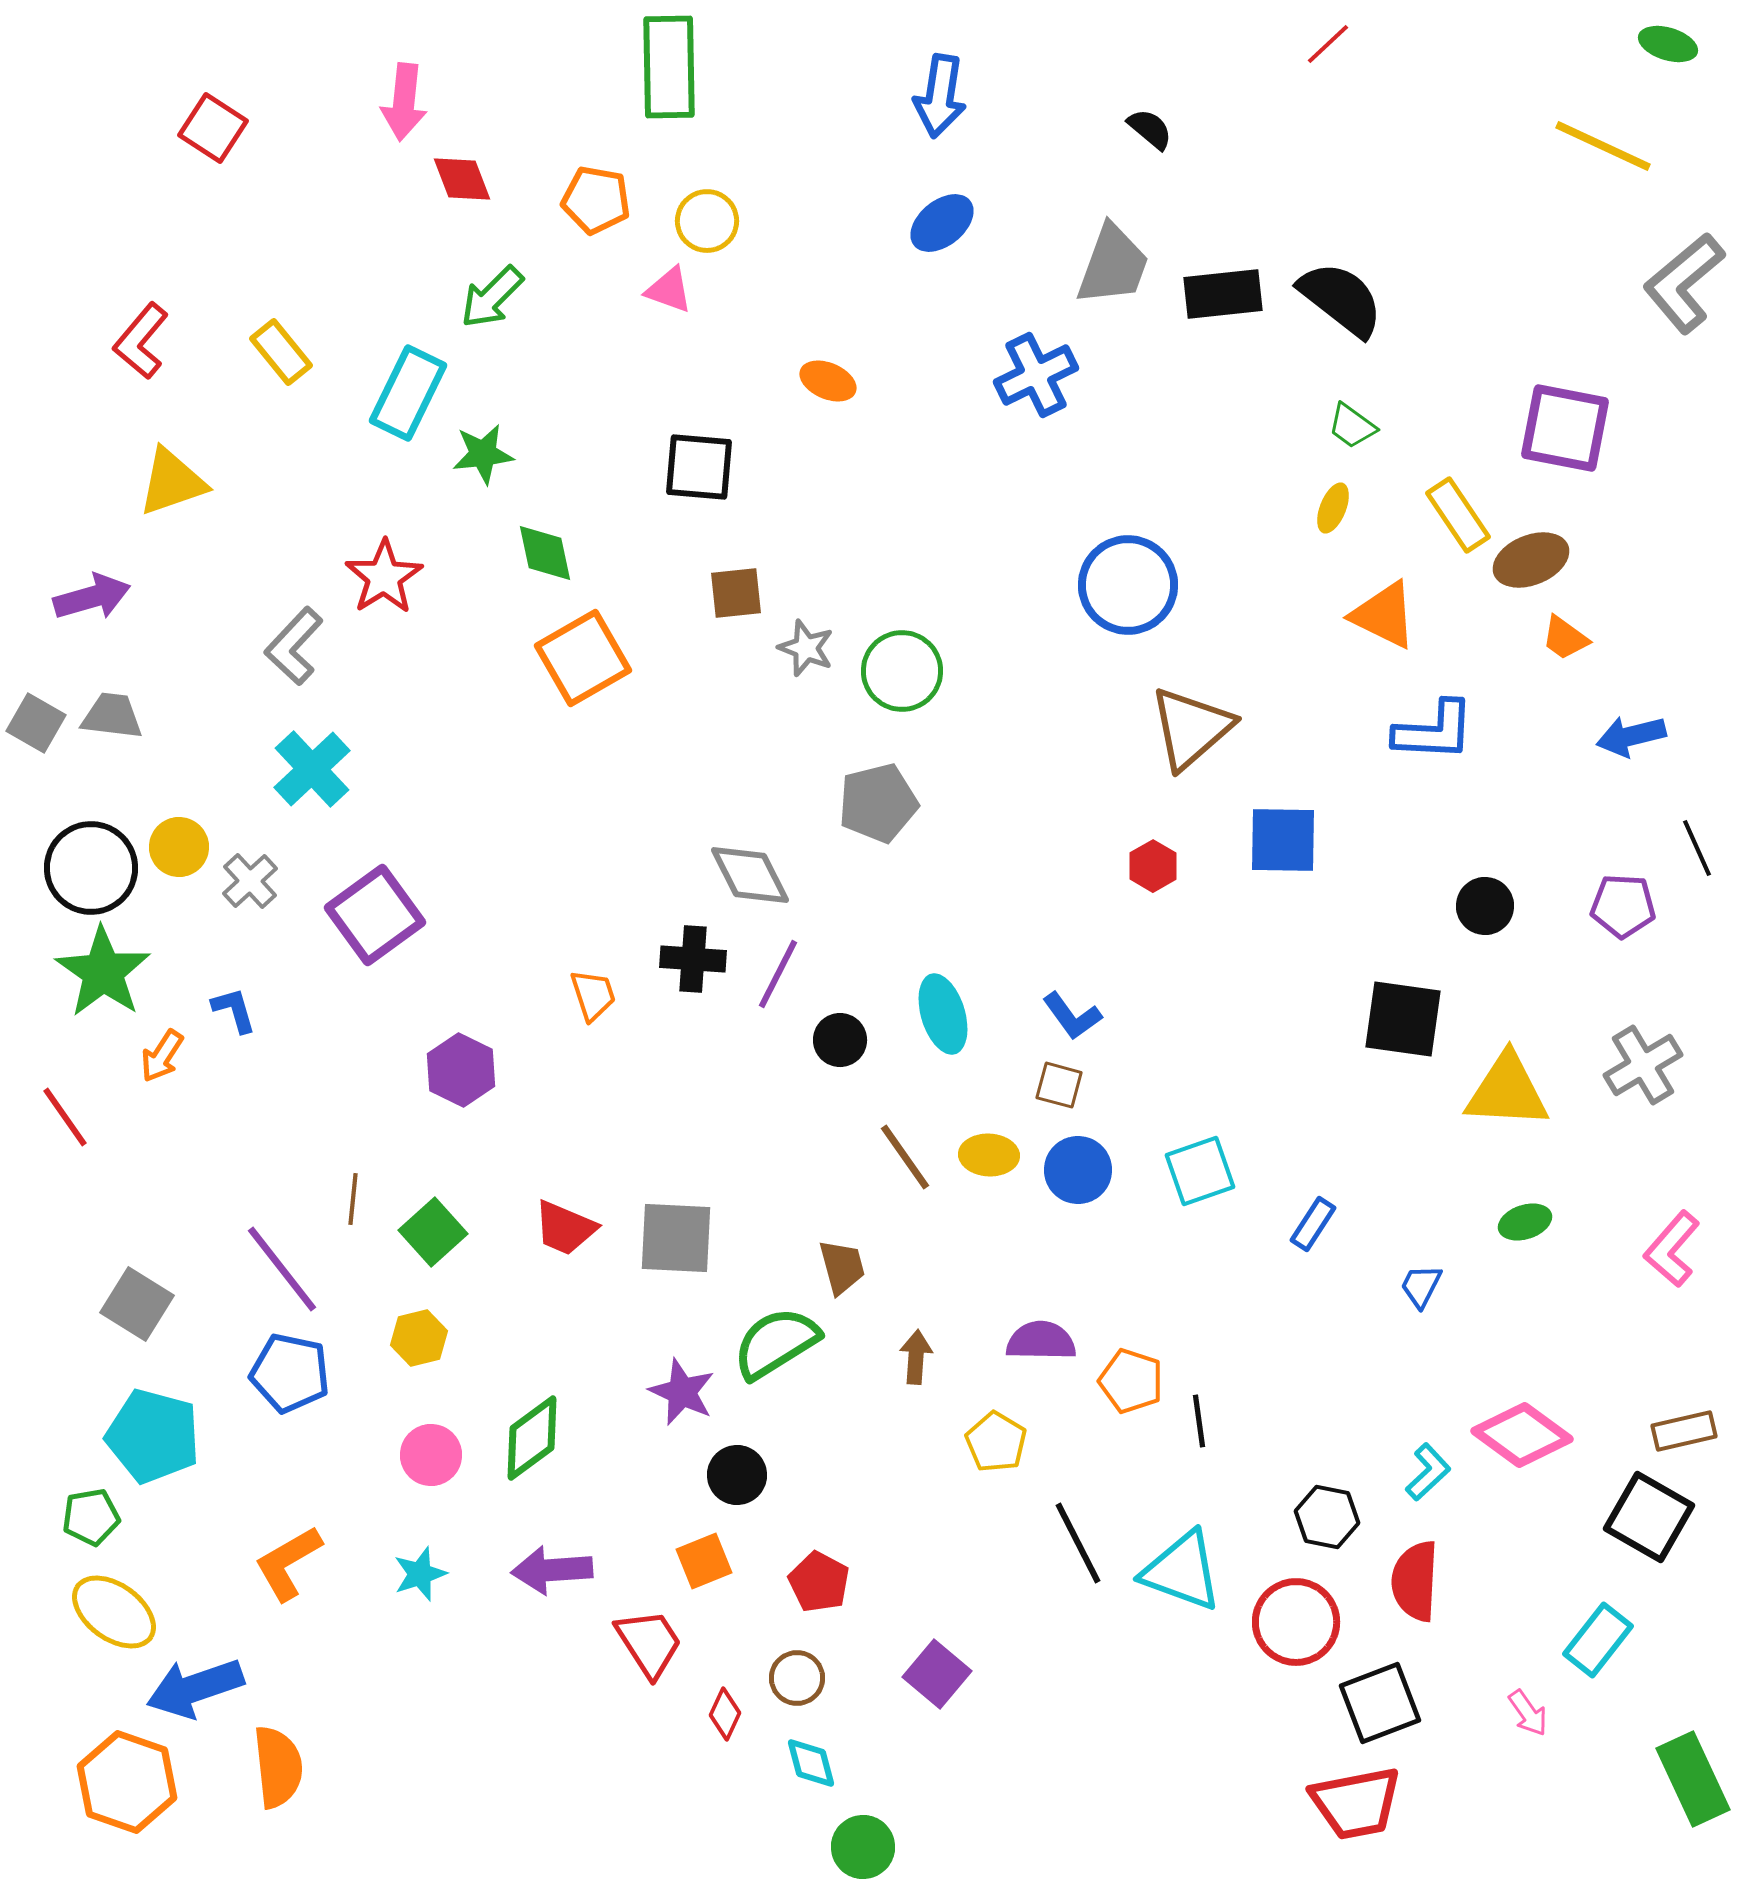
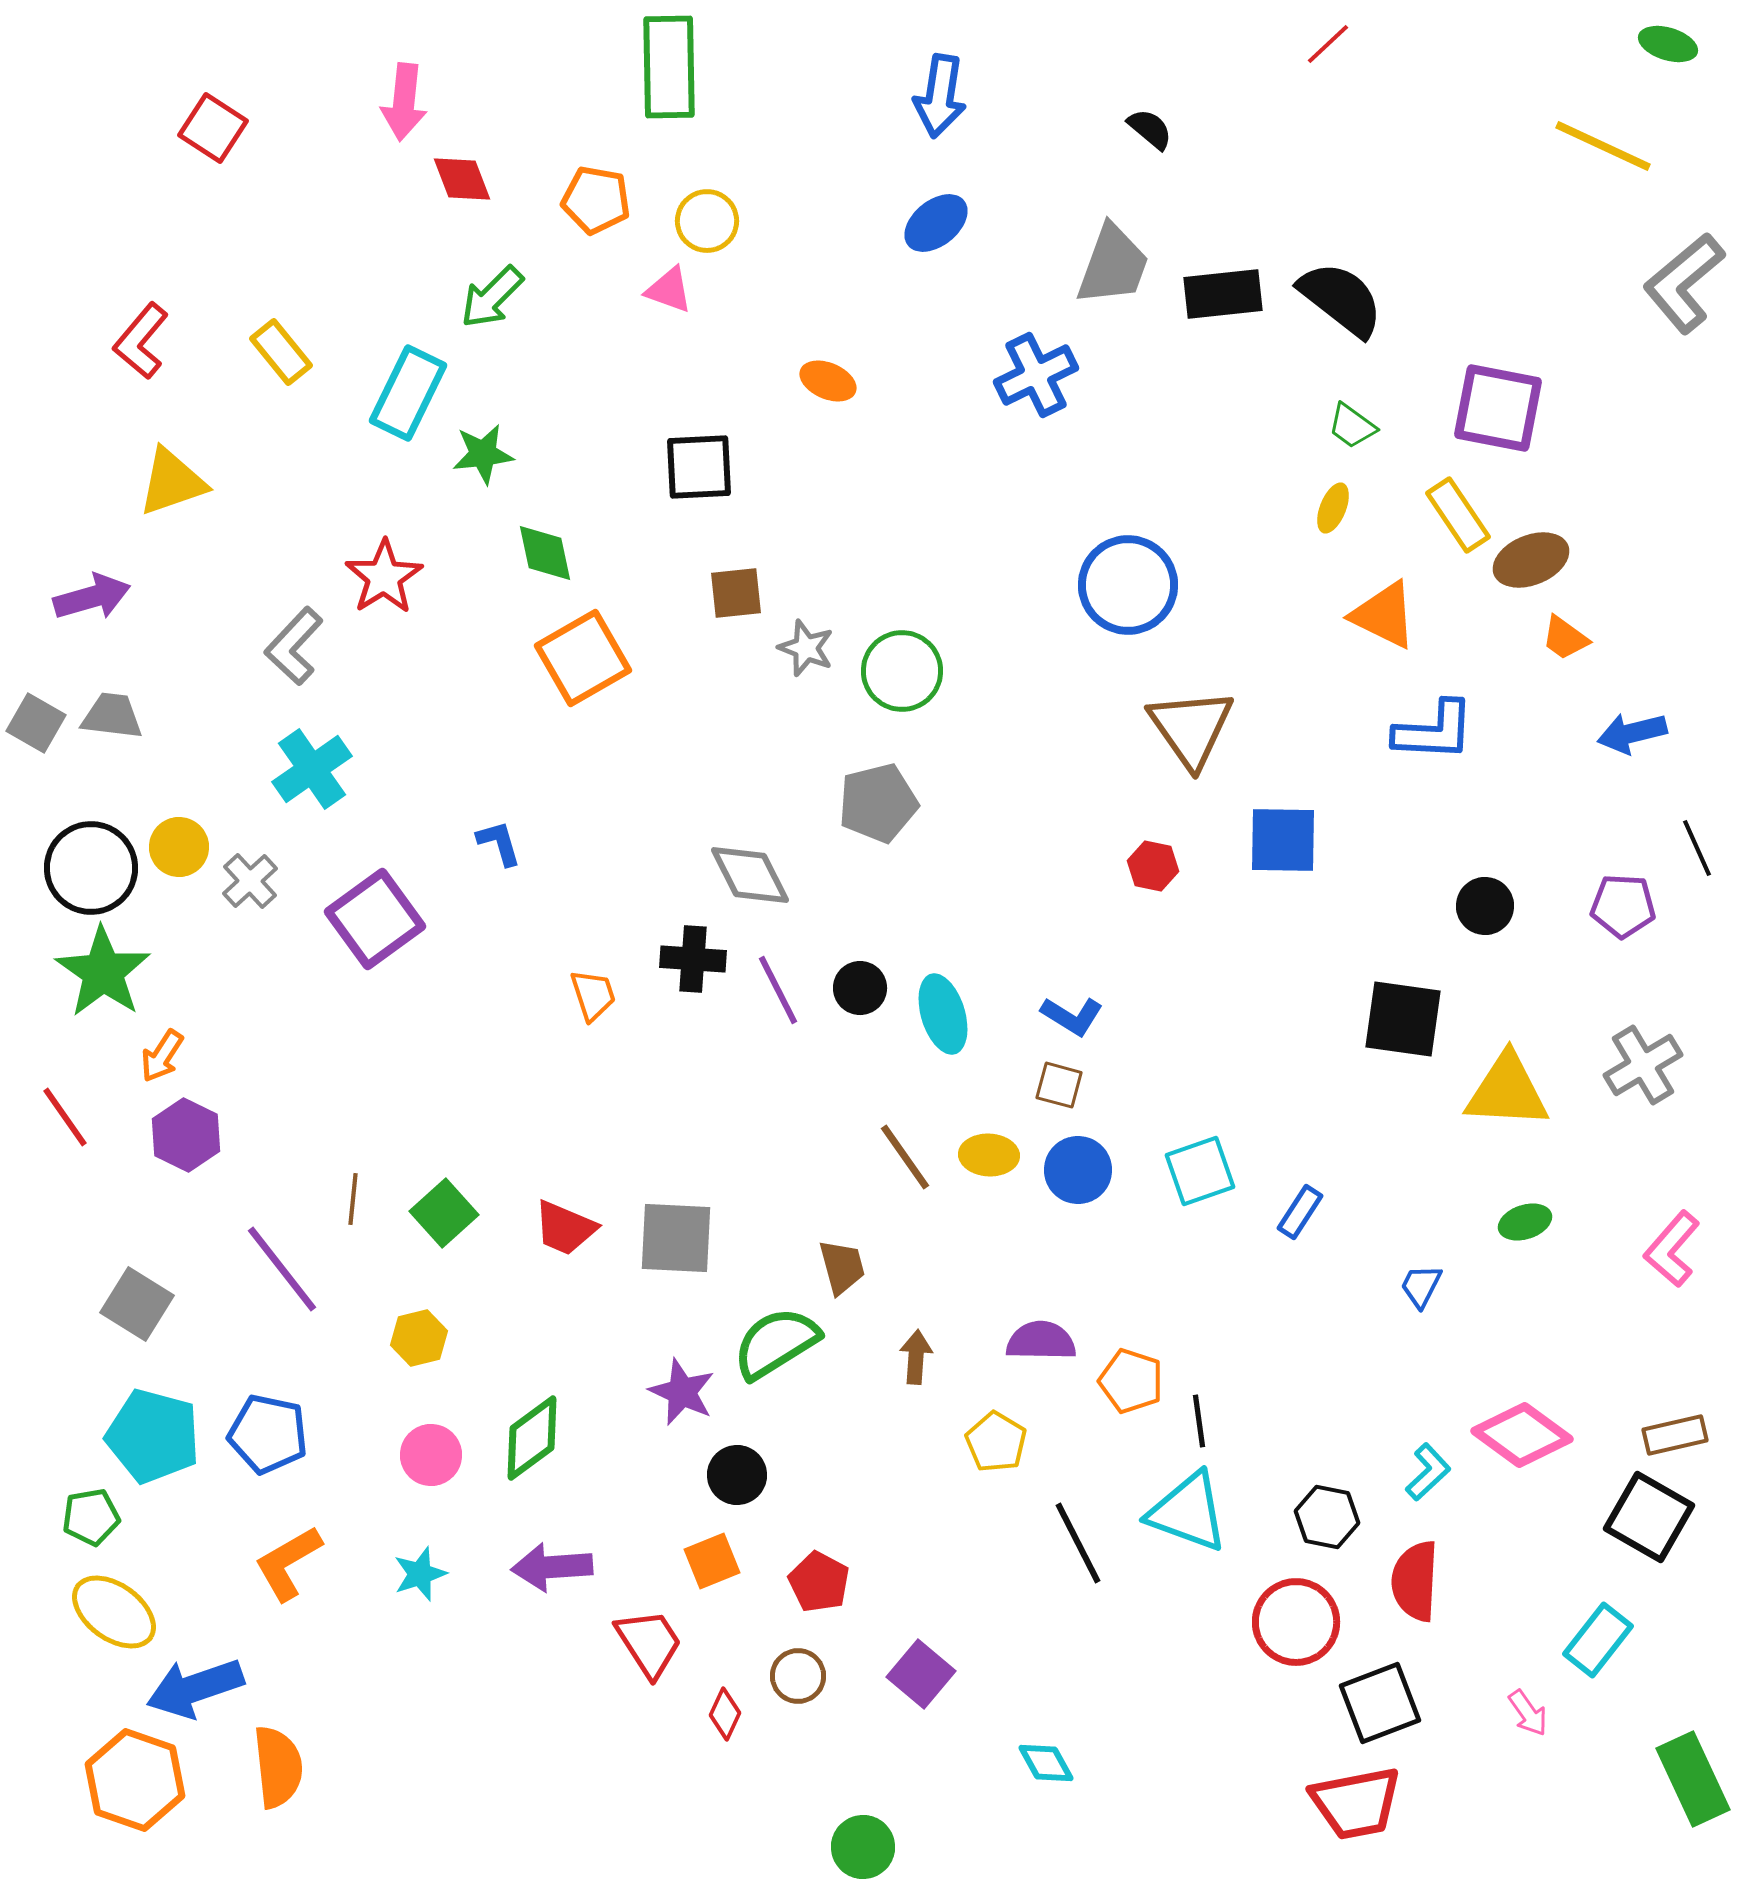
blue ellipse at (942, 223): moved 6 px left
purple square at (1565, 428): moved 67 px left, 20 px up
black square at (699, 467): rotated 8 degrees counterclockwise
brown triangle at (1191, 728): rotated 24 degrees counterclockwise
blue arrow at (1631, 736): moved 1 px right, 3 px up
cyan cross at (312, 769): rotated 8 degrees clockwise
red hexagon at (1153, 866): rotated 18 degrees counterclockwise
purple square at (375, 915): moved 4 px down
purple line at (778, 974): moved 16 px down; rotated 54 degrees counterclockwise
blue L-shape at (234, 1010): moved 265 px right, 167 px up
blue L-shape at (1072, 1016): rotated 22 degrees counterclockwise
black circle at (840, 1040): moved 20 px right, 52 px up
purple hexagon at (461, 1070): moved 275 px left, 65 px down
blue rectangle at (1313, 1224): moved 13 px left, 12 px up
green square at (433, 1232): moved 11 px right, 19 px up
blue pentagon at (290, 1373): moved 22 px left, 61 px down
brown rectangle at (1684, 1431): moved 9 px left, 4 px down
orange square at (704, 1561): moved 8 px right
purple arrow at (552, 1570): moved 3 px up
cyan triangle at (1182, 1571): moved 6 px right, 59 px up
purple square at (937, 1674): moved 16 px left
brown circle at (797, 1678): moved 1 px right, 2 px up
cyan diamond at (811, 1763): moved 235 px right; rotated 14 degrees counterclockwise
orange hexagon at (127, 1782): moved 8 px right, 2 px up
